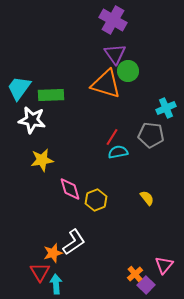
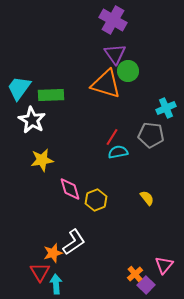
white star: rotated 20 degrees clockwise
